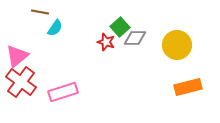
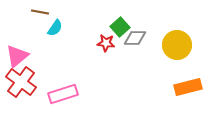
red star: moved 1 px down; rotated 12 degrees counterclockwise
pink rectangle: moved 2 px down
